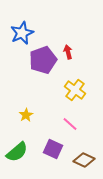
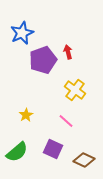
pink line: moved 4 px left, 3 px up
